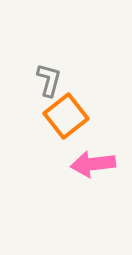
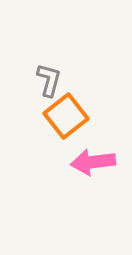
pink arrow: moved 2 px up
